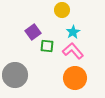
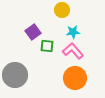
cyan star: rotated 24 degrees clockwise
